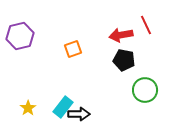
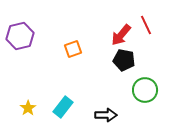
red arrow: rotated 40 degrees counterclockwise
black arrow: moved 27 px right, 1 px down
